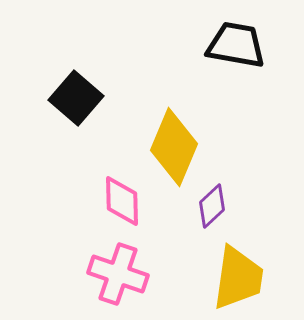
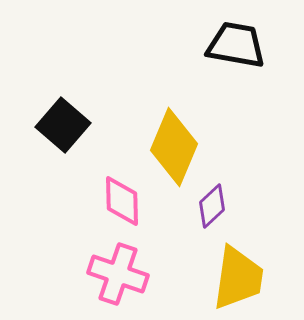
black square: moved 13 px left, 27 px down
